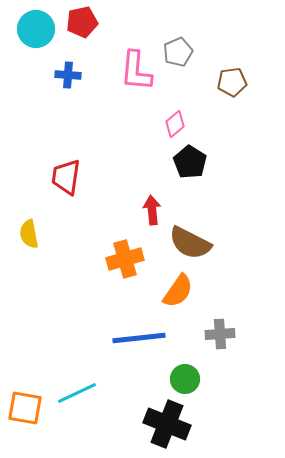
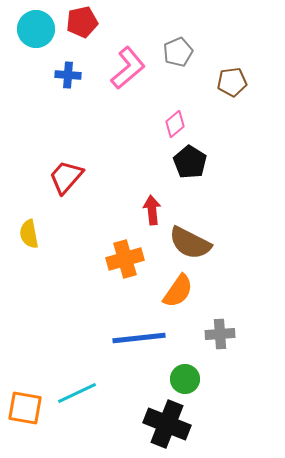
pink L-shape: moved 8 px left, 3 px up; rotated 135 degrees counterclockwise
red trapezoid: rotated 33 degrees clockwise
